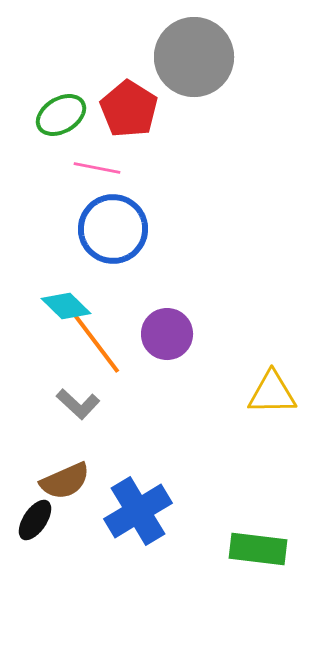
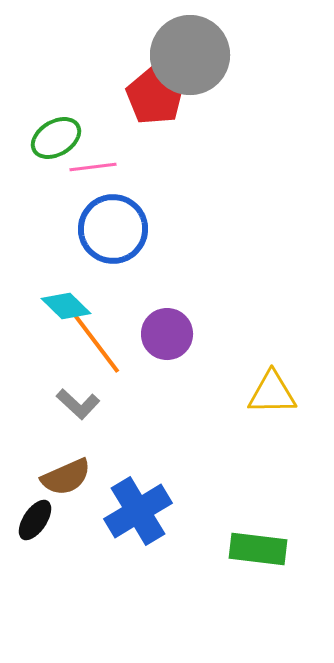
gray circle: moved 4 px left, 2 px up
red pentagon: moved 26 px right, 13 px up
green ellipse: moved 5 px left, 23 px down
pink line: moved 4 px left, 1 px up; rotated 18 degrees counterclockwise
brown semicircle: moved 1 px right, 4 px up
